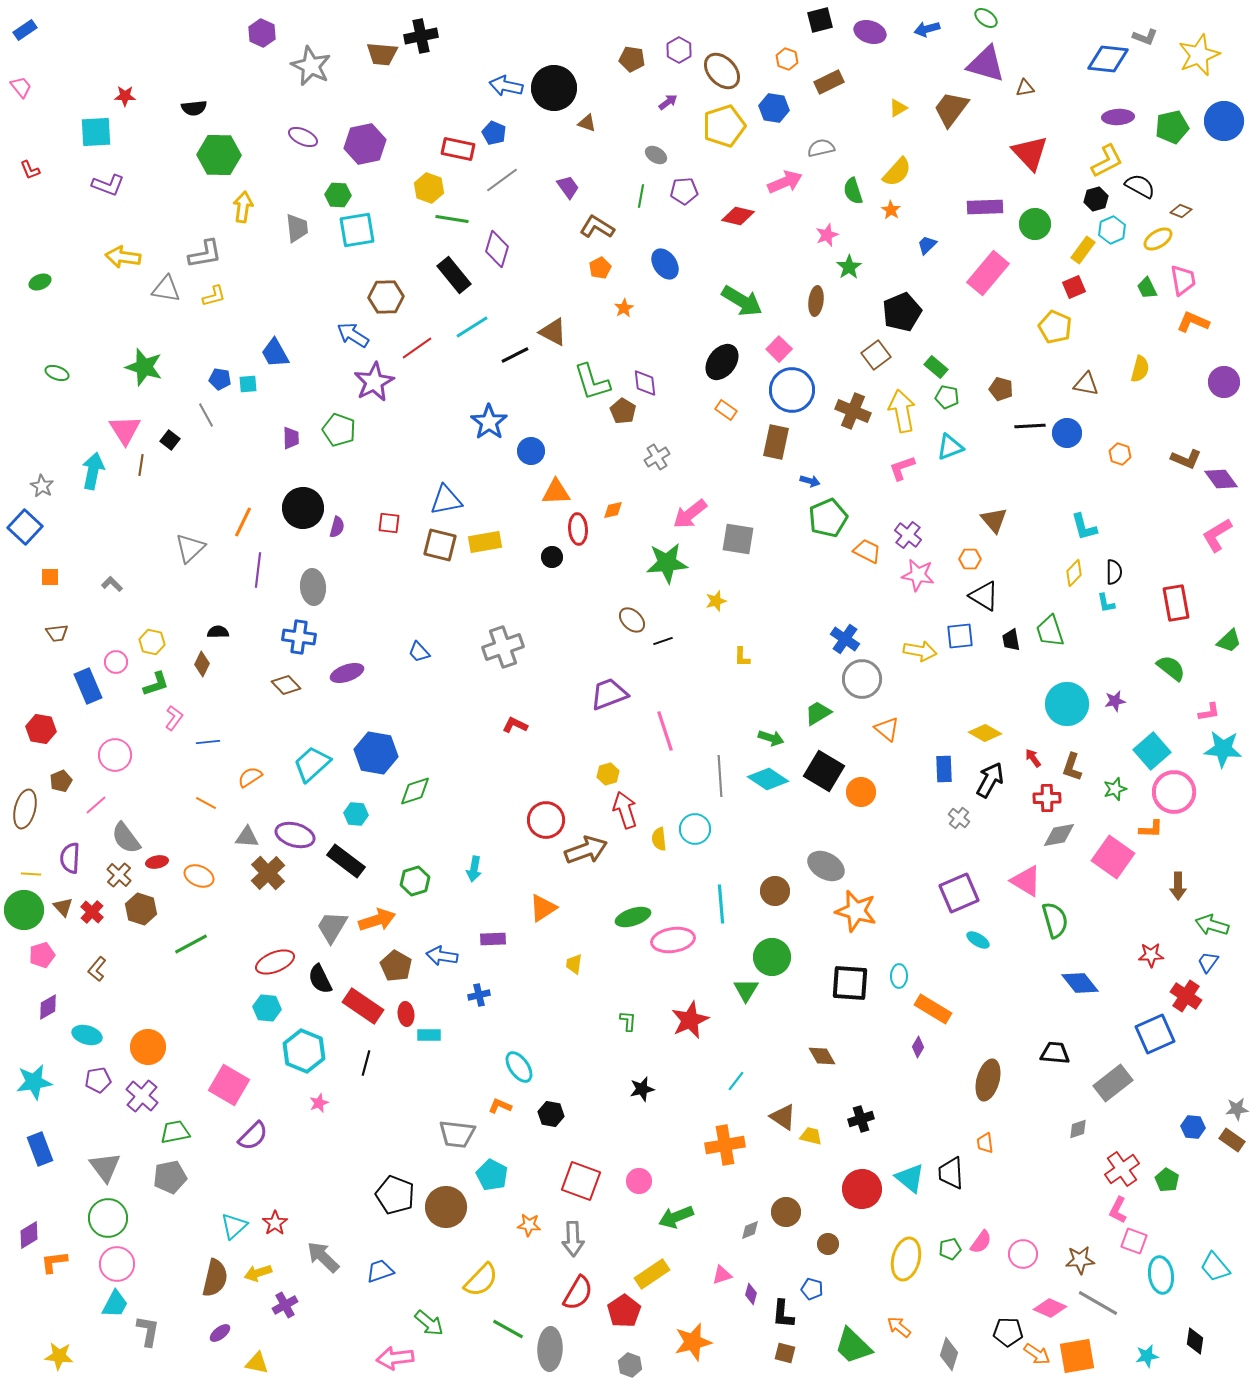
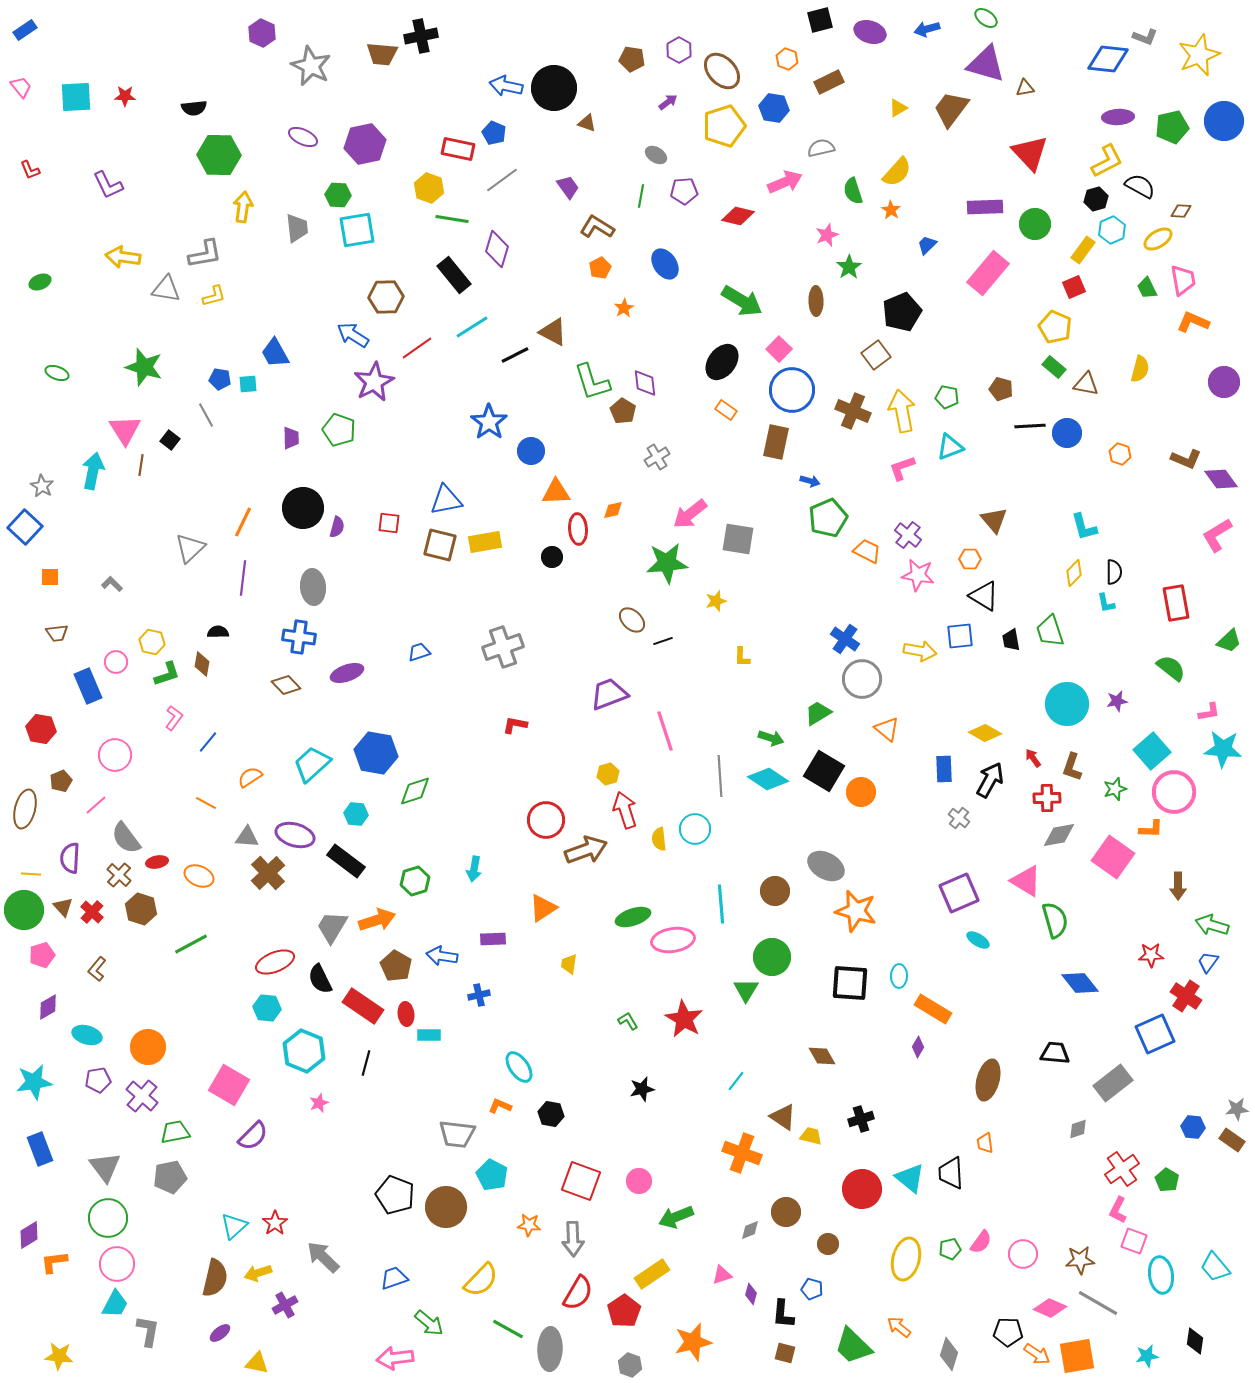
cyan square at (96, 132): moved 20 px left, 35 px up
purple L-shape at (108, 185): rotated 44 degrees clockwise
brown diamond at (1181, 211): rotated 20 degrees counterclockwise
brown ellipse at (816, 301): rotated 8 degrees counterclockwise
green rectangle at (936, 367): moved 118 px right
purple line at (258, 570): moved 15 px left, 8 px down
blue trapezoid at (419, 652): rotated 115 degrees clockwise
brown diamond at (202, 664): rotated 15 degrees counterclockwise
green L-shape at (156, 684): moved 11 px right, 10 px up
purple star at (1115, 701): moved 2 px right
red L-shape at (515, 725): rotated 15 degrees counterclockwise
blue line at (208, 742): rotated 45 degrees counterclockwise
yellow trapezoid at (574, 964): moved 5 px left
red star at (690, 1020): moved 6 px left, 1 px up; rotated 18 degrees counterclockwise
green L-shape at (628, 1021): rotated 35 degrees counterclockwise
orange cross at (725, 1145): moved 17 px right, 8 px down; rotated 30 degrees clockwise
blue trapezoid at (380, 1271): moved 14 px right, 7 px down
